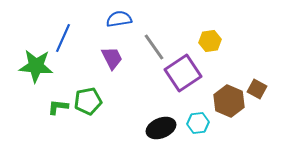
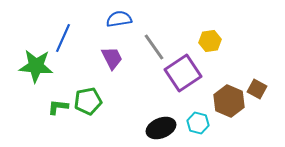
cyan hexagon: rotated 20 degrees clockwise
